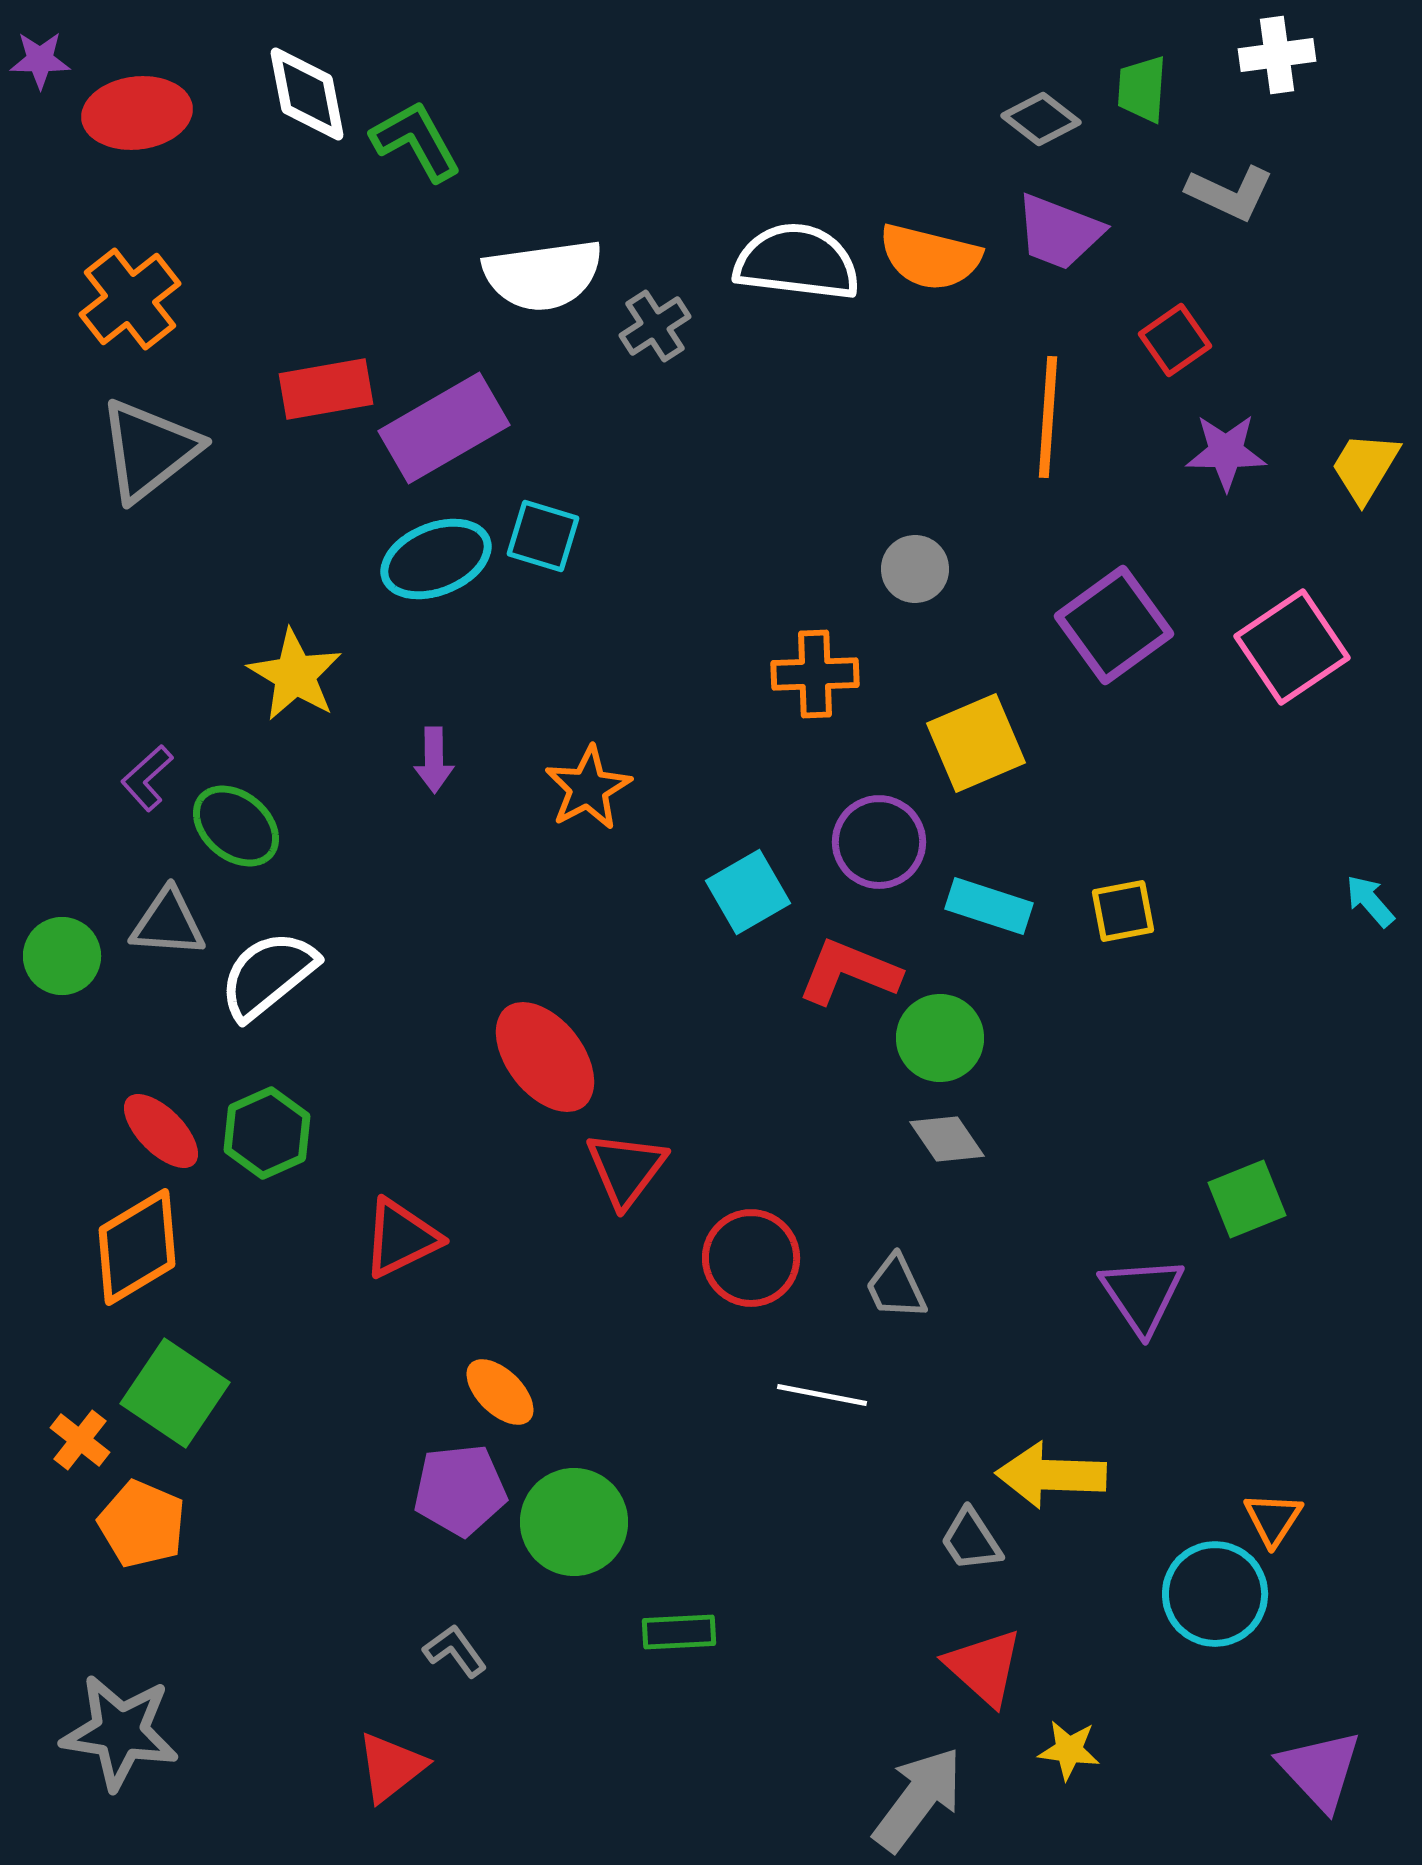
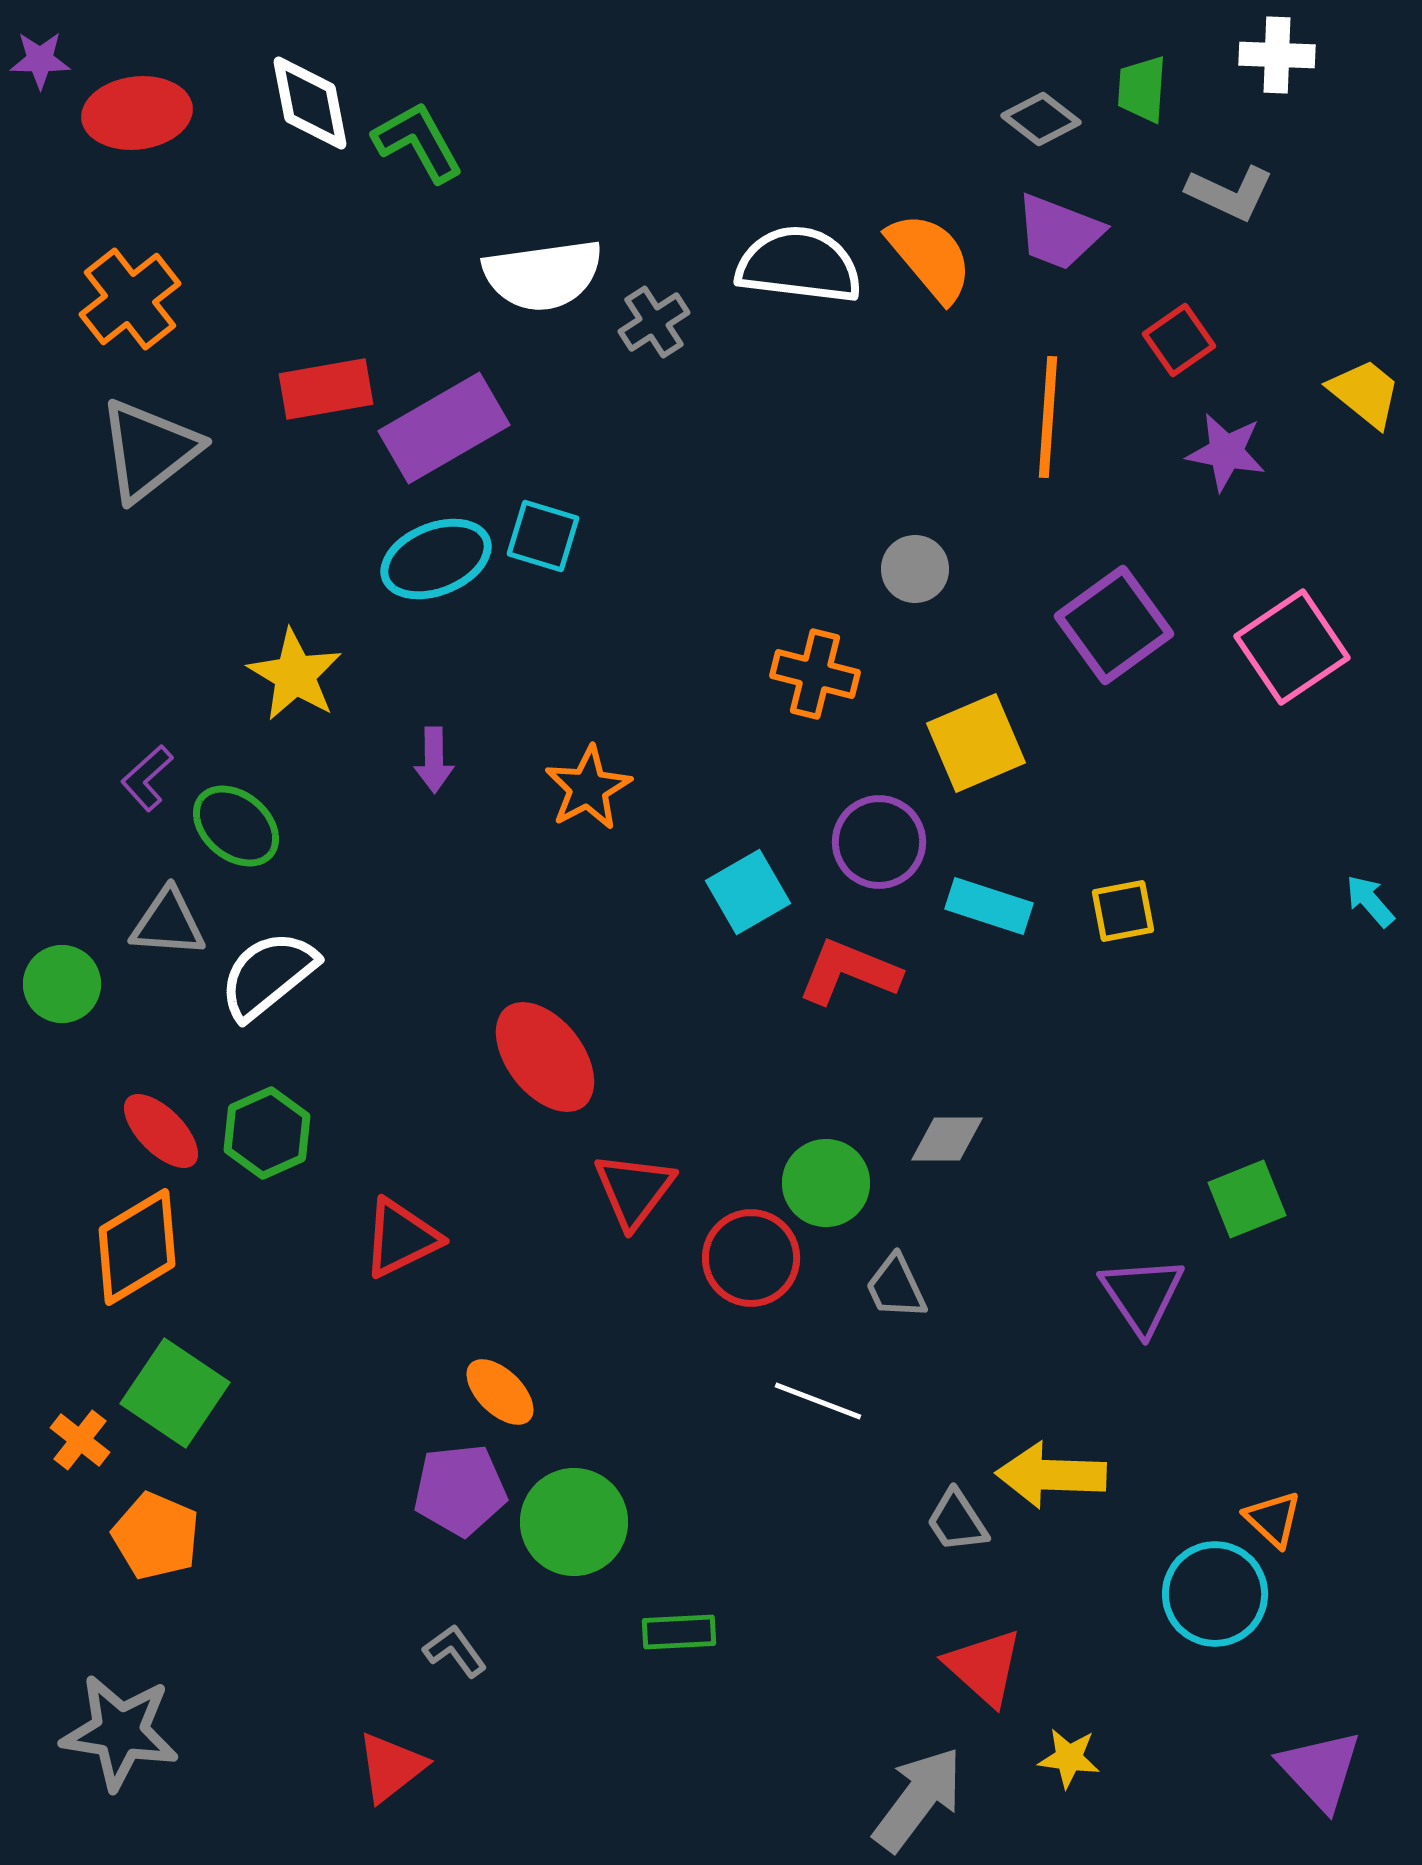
white cross at (1277, 55): rotated 10 degrees clockwise
white diamond at (307, 94): moved 3 px right, 9 px down
green L-shape at (416, 141): moved 2 px right, 1 px down
orange semicircle at (930, 257): rotated 144 degrees counterclockwise
white semicircle at (797, 262): moved 2 px right, 3 px down
gray cross at (655, 326): moved 1 px left, 4 px up
red square at (1175, 340): moved 4 px right
purple star at (1226, 452): rotated 10 degrees clockwise
yellow trapezoid at (1365, 467): moved 74 px up; rotated 98 degrees clockwise
orange cross at (815, 674): rotated 16 degrees clockwise
green circle at (62, 956): moved 28 px down
green circle at (940, 1038): moved 114 px left, 145 px down
gray diamond at (947, 1139): rotated 56 degrees counterclockwise
red triangle at (626, 1169): moved 8 px right, 21 px down
white line at (822, 1395): moved 4 px left, 6 px down; rotated 10 degrees clockwise
orange triangle at (1273, 1519): rotated 20 degrees counterclockwise
orange pentagon at (142, 1524): moved 14 px right, 12 px down
gray trapezoid at (971, 1540): moved 14 px left, 19 px up
yellow star at (1069, 1750): moved 8 px down
